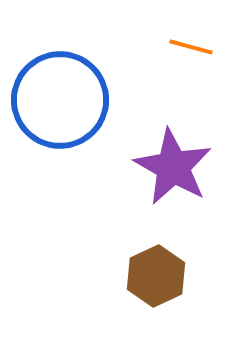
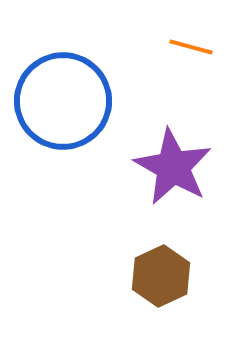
blue circle: moved 3 px right, 1 px down
brown hexagon: moved 5 px right
